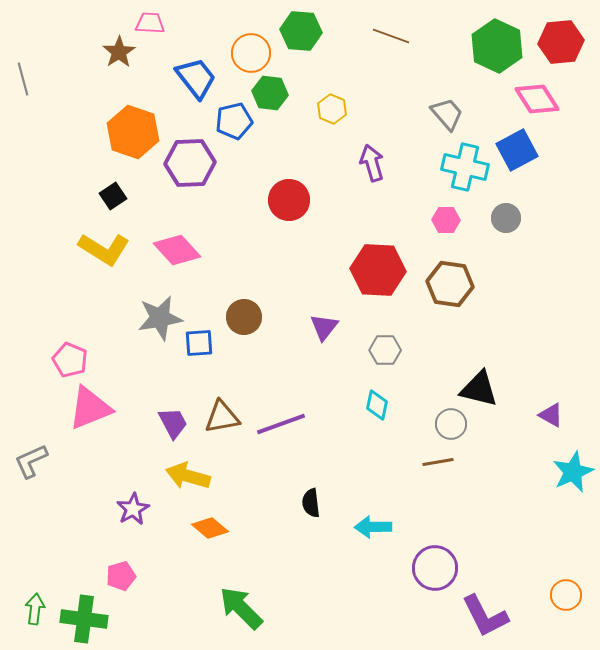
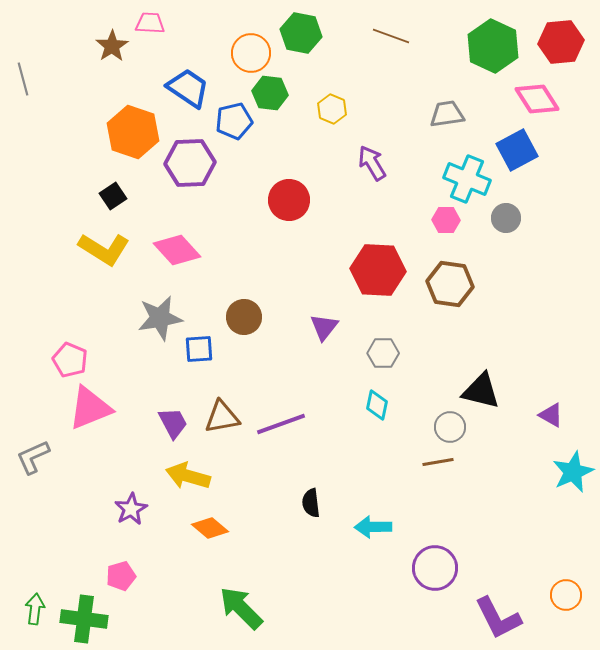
green hexagon at (301, 31): moved 2 px down; rotated 6 degrees clockwise
green hexagon at (497, 46): moved 4 px left
brown star at (119, 52): moved 7 px left, 6 px up
blue trapezoid at (196, 78): moved 8 px left, 10 px down; rotated 18 degrees counterclockwise
gray trapezoid at (447, 114): rotated 57 degrees counterclockwise
purple arrow at (372, 163): rotated 15 degrees counterclockwise
cyan cross at (465, 167): moved 2 px right, 12 px down; rotated 9 degrees clockwise
blue square at (199, 343): moved 6 px down
gray hexagon at (385, 350): moved 2 px left, 3 px down
black triangle at (479, 389): moved 2 px right, 2 px down
gray circle at (451, 424): moved 1 px left, 3 px down
gray L-shape at (31, 461): moved 2 px right, 4 px up
purple star at (133, 509): moved 2 px left
purple L-shape at (485, 616): moved 13 px right, 2 px down
